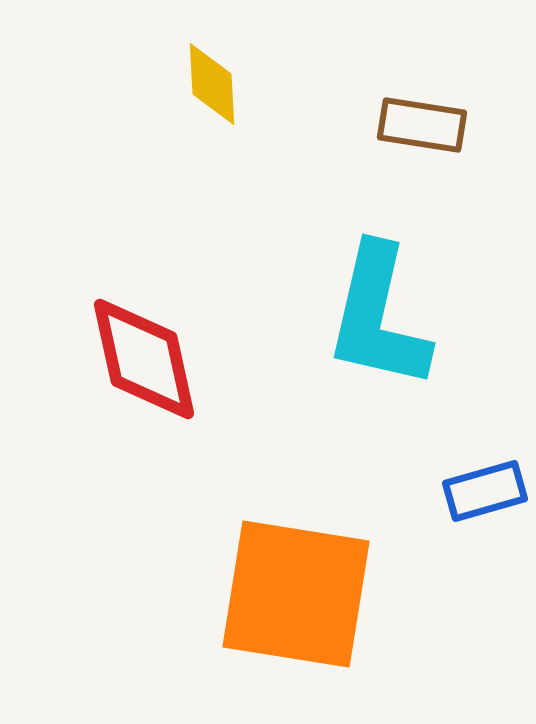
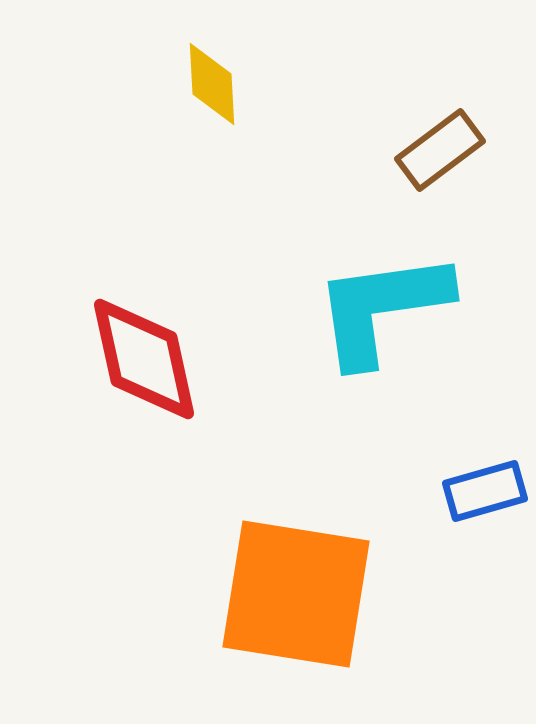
brown rectangle: moved 18 px right, 25 px down; rotated 46 degrees counterclockwise
cyan L-shape: moved 4 px right, 9 px up; rotated 69 degrees clockwise
